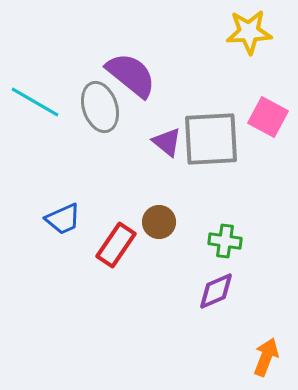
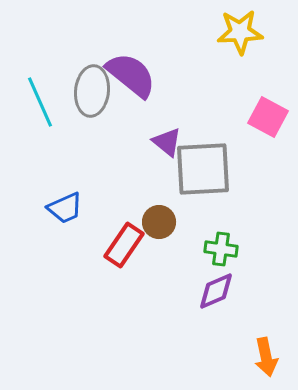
yellow star: moved 9 px left
cyan line: moved 5 px right; rotated 36 degrees clockwise
gray ellipse: moved 8 px left, 16 px up; rotated 24 degrees clockwise
gray square: moved 8 px left, 30 px down
blue trapezoid: moved 2 px right, 11 px up
green cross: moved 4 px left, 8 px down
red rectangle: moved 8 px right
orange arrow: rotated 147 degrees clockwise
